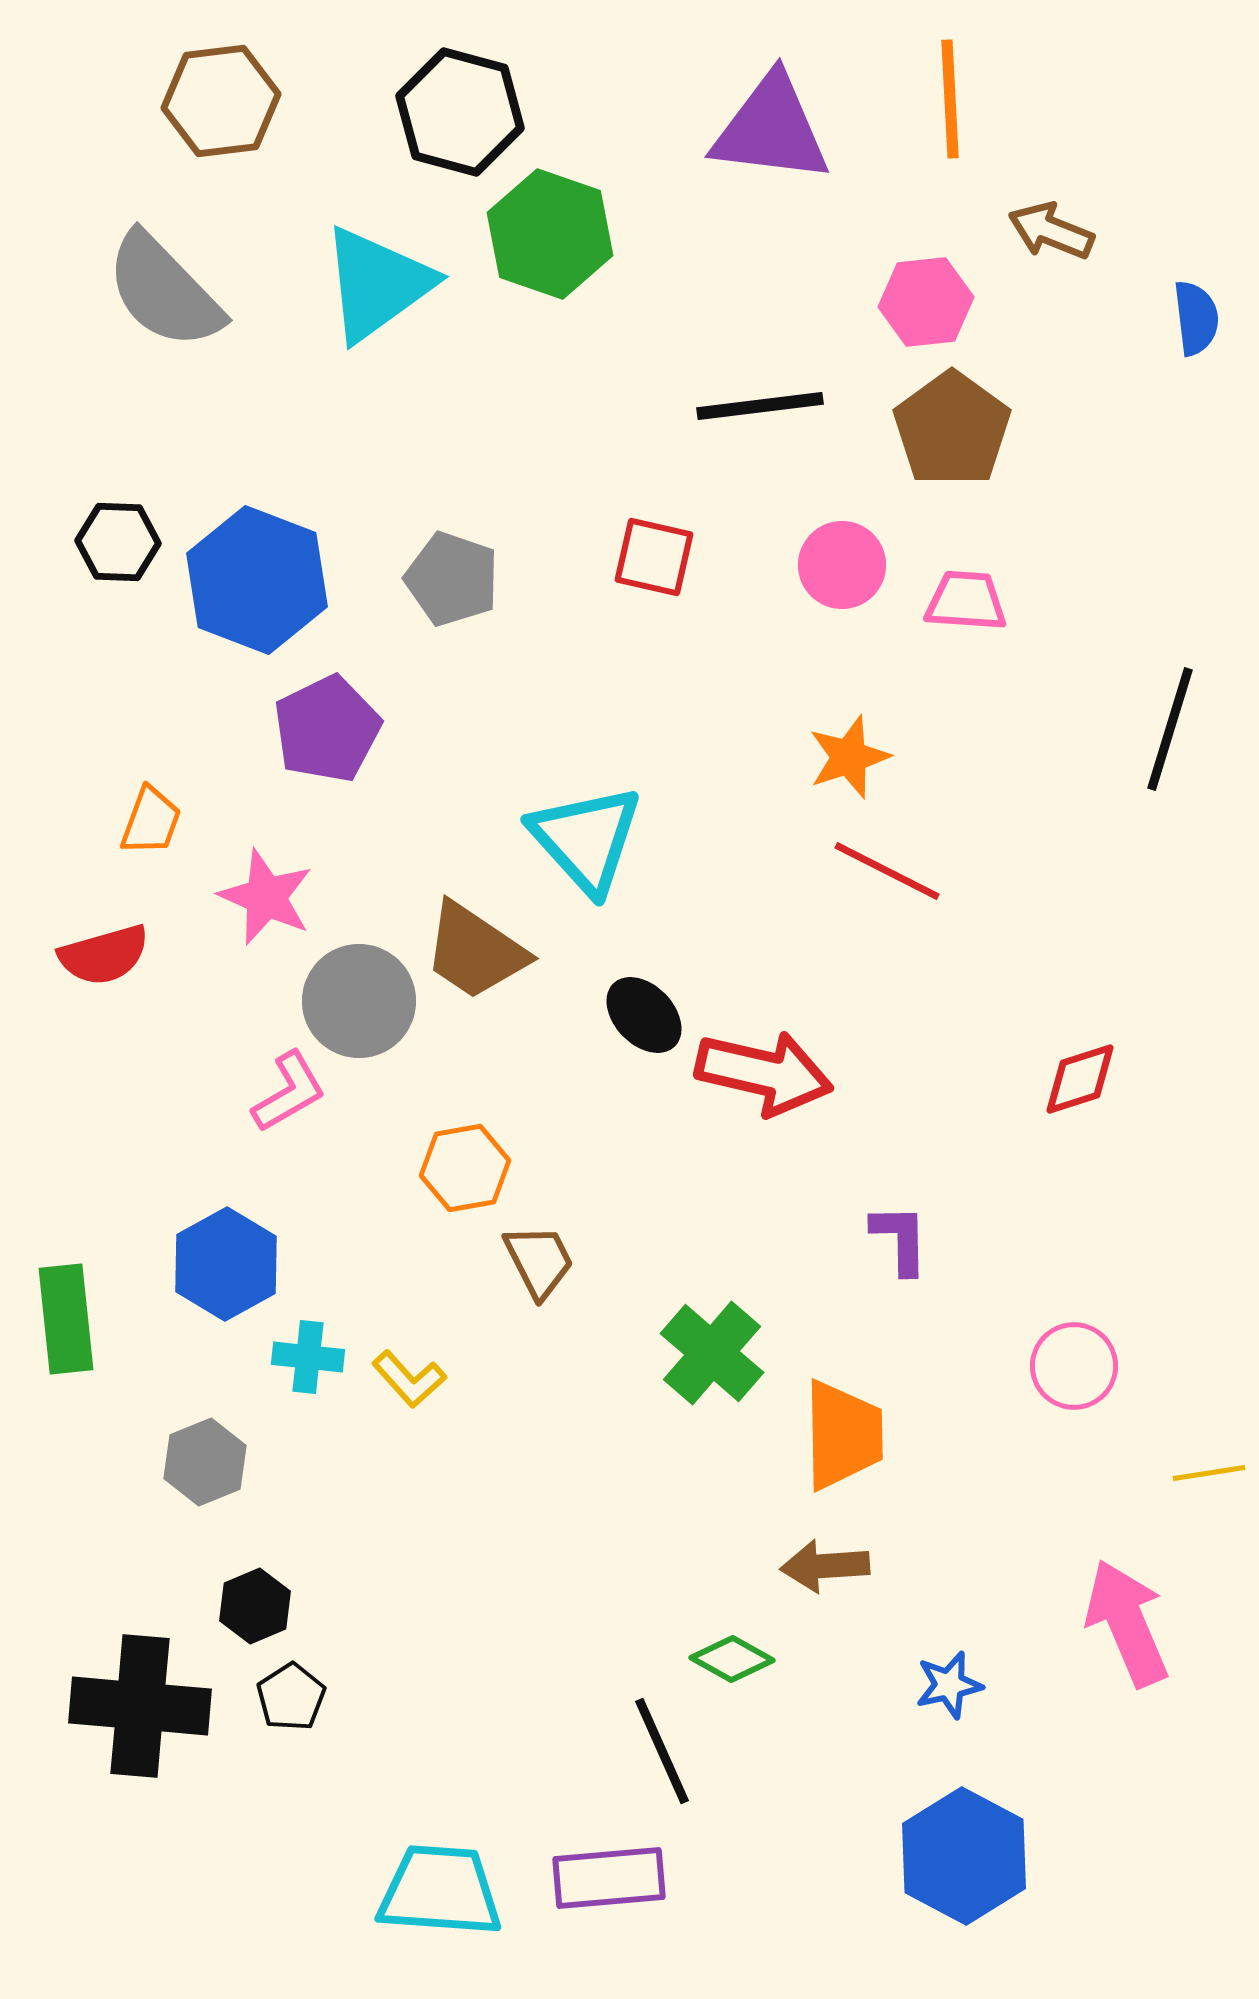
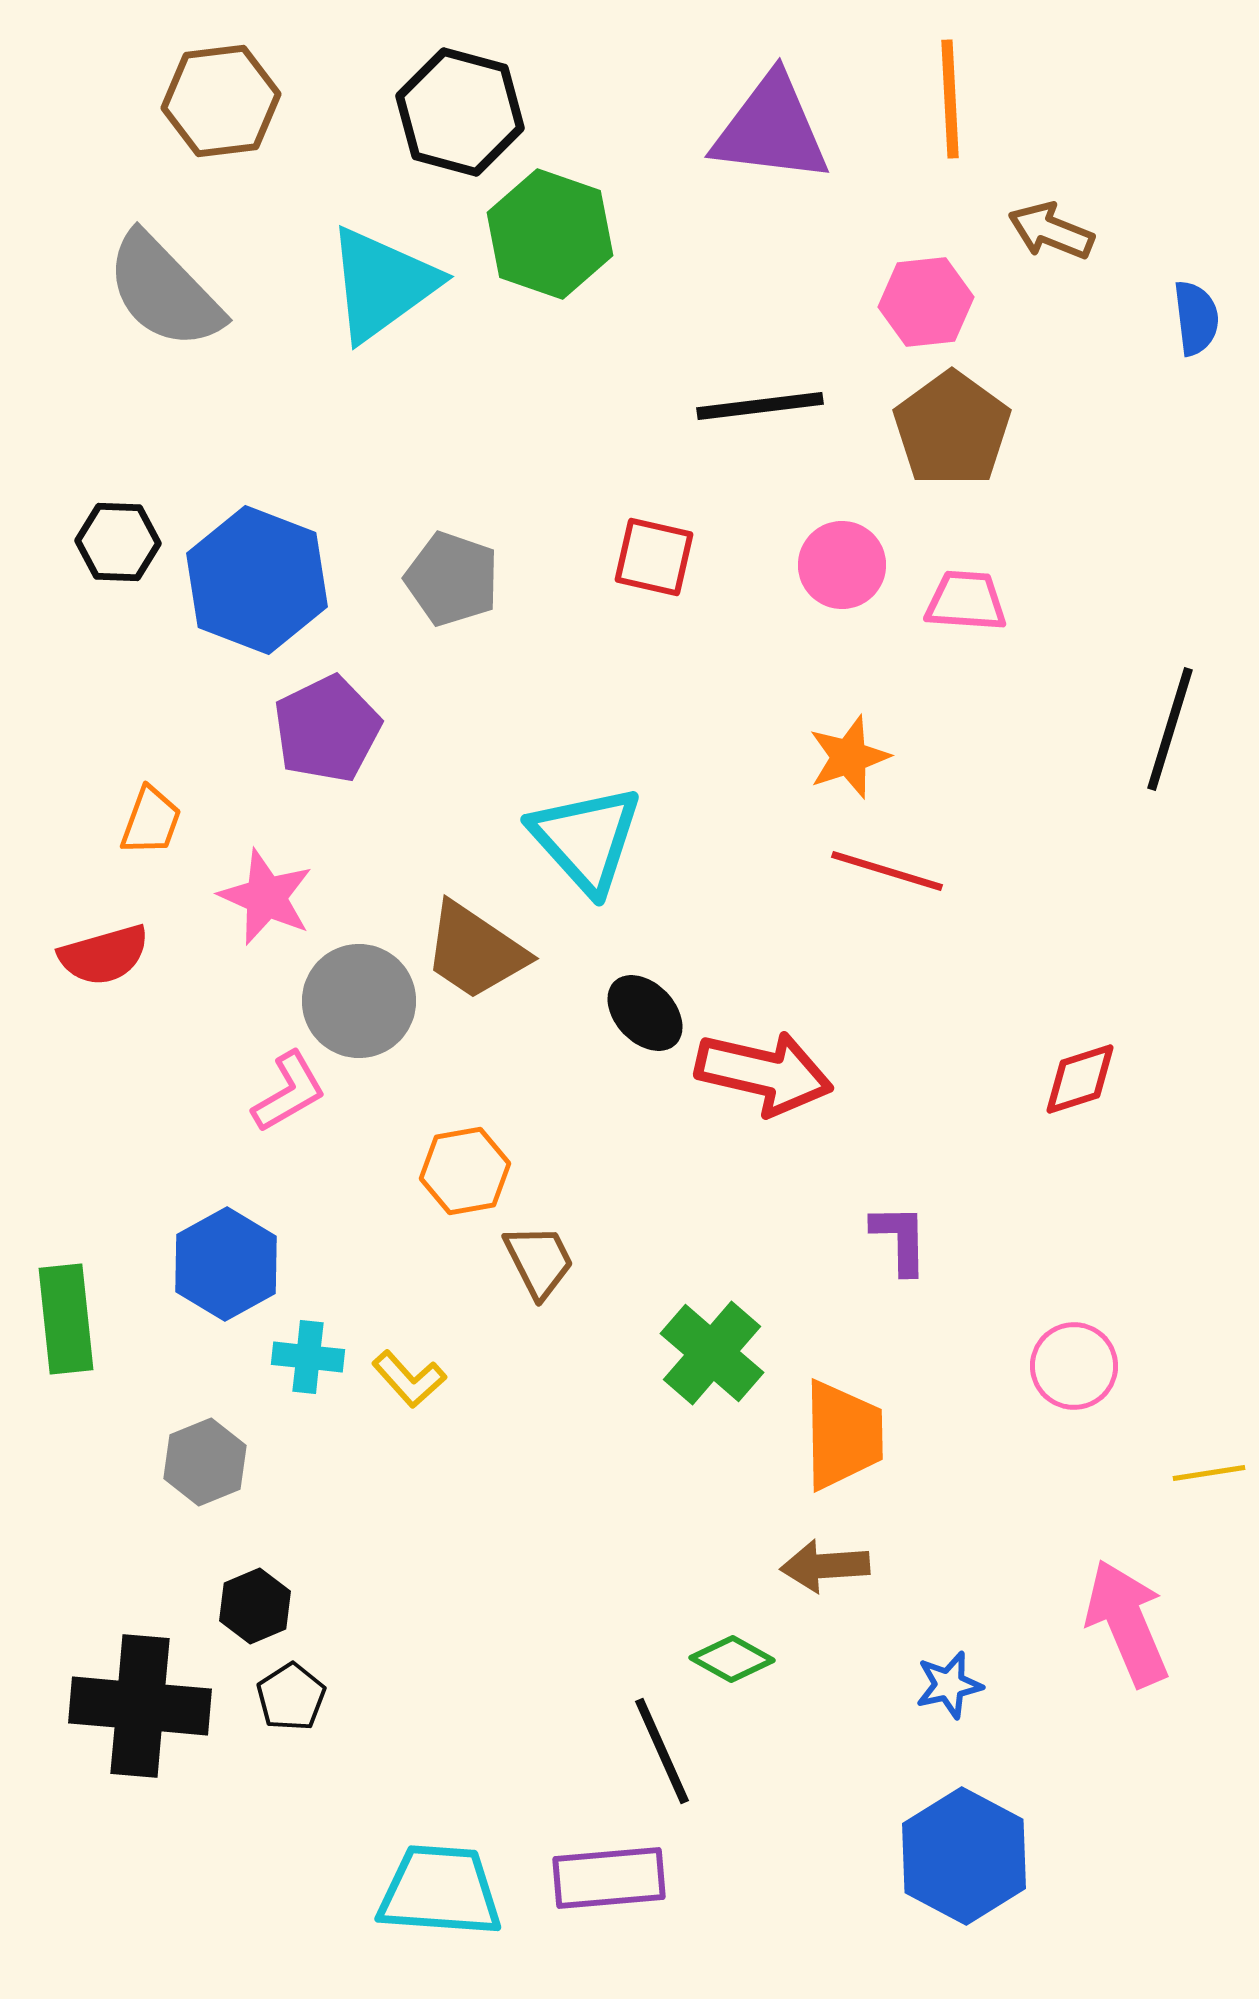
cyan triangle at (377, 284): moved 5 px right
red line at (887, 871): rotated 10 degrees counterclockwise
black ellipse at (644, 1015): moved 1 px right, 2 px up
orange hexagon at (465, 1168): moved 3 px down
